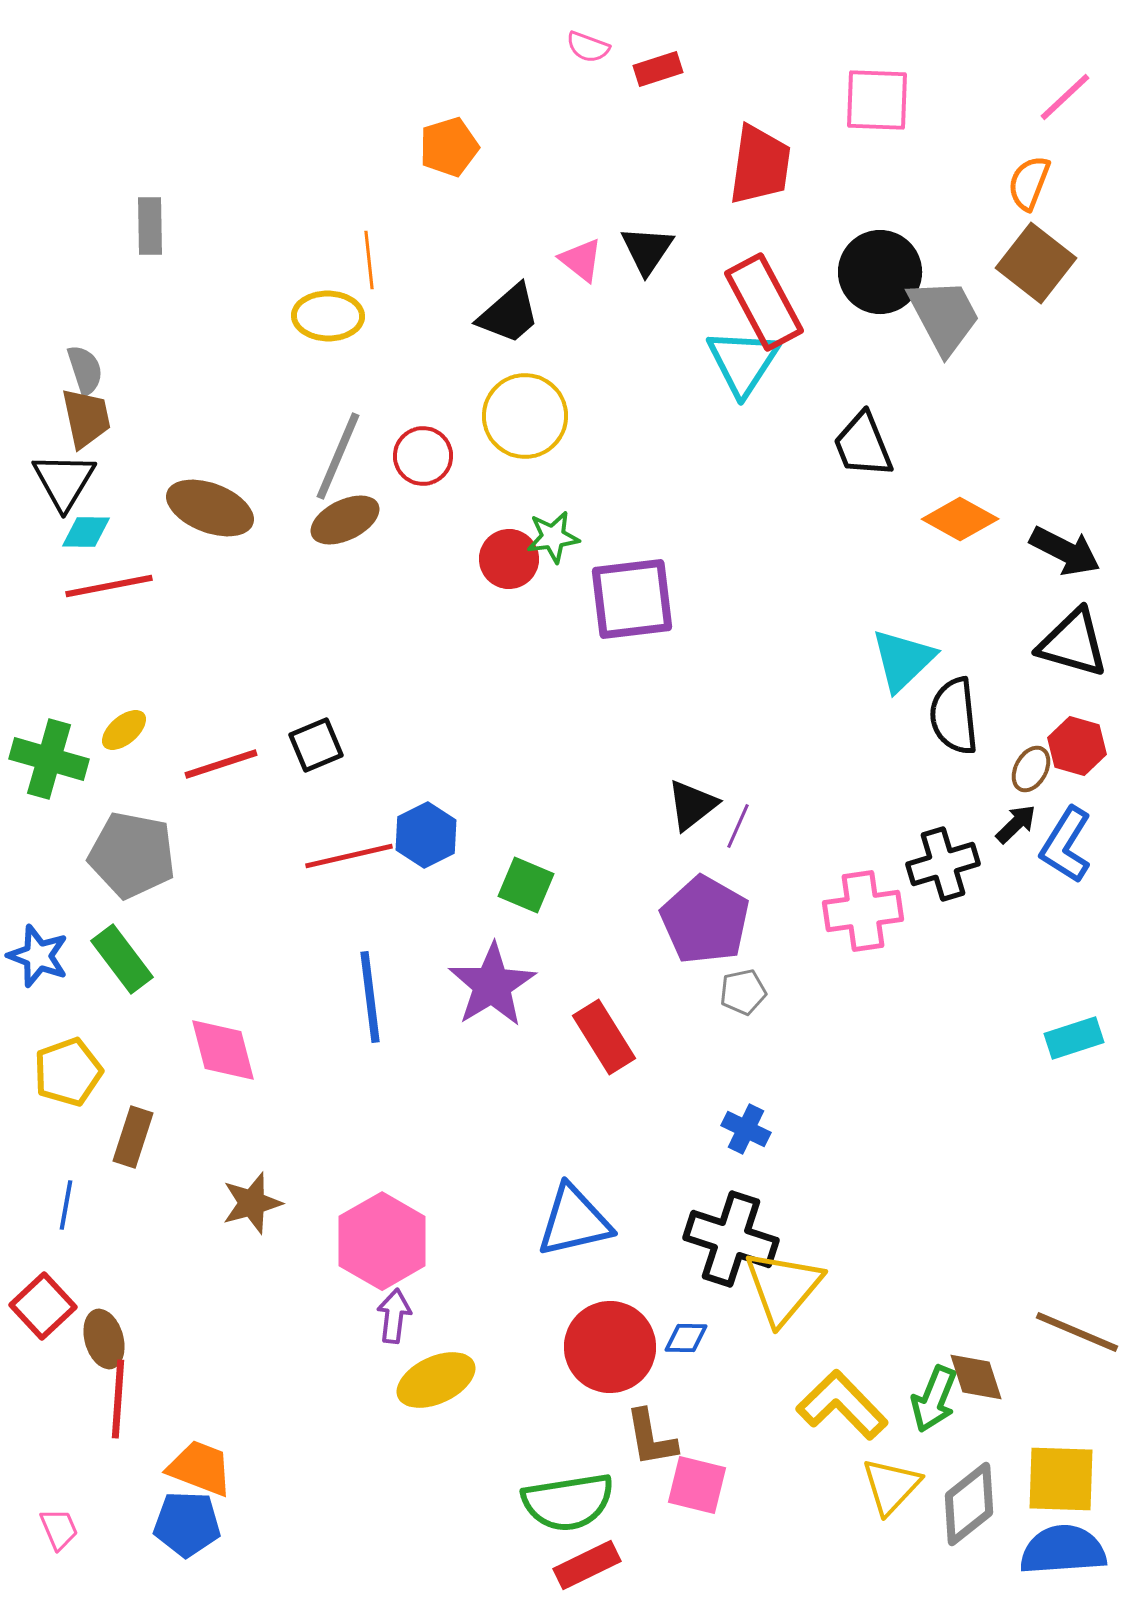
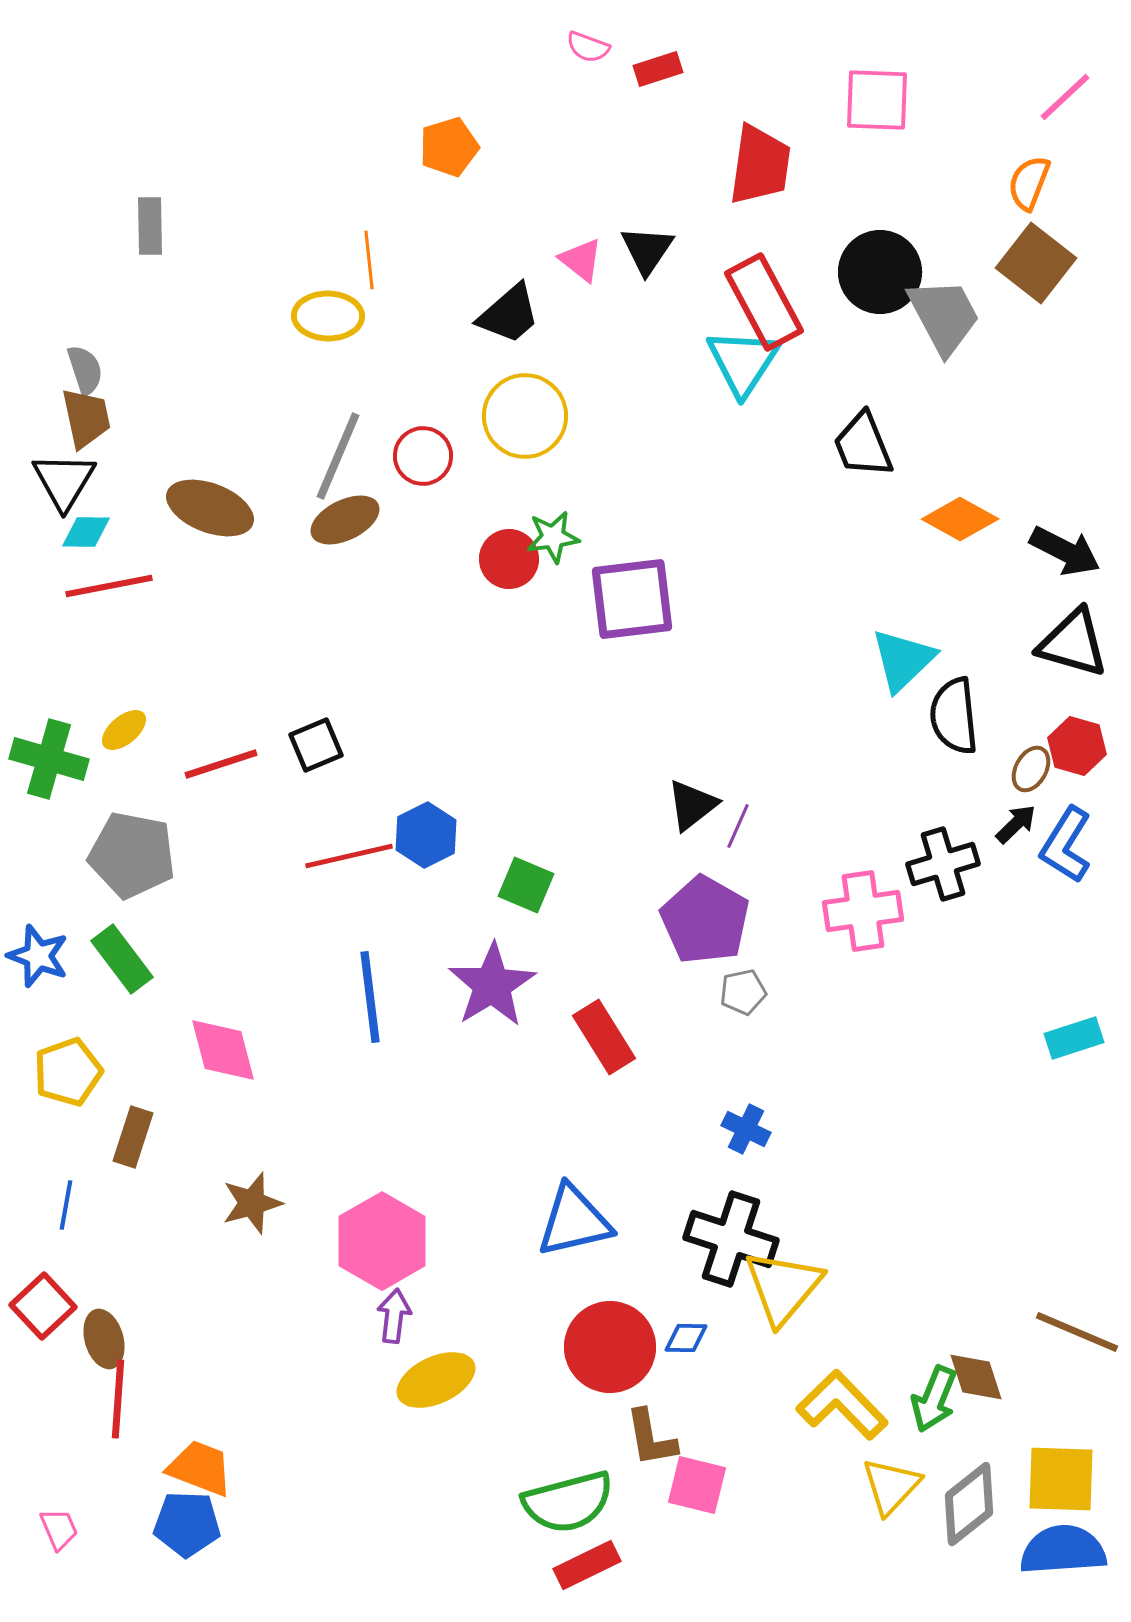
green semicircle at (568, 1502): rotated 6 degrees counterclockwise
